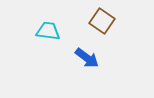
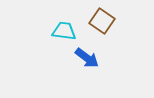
cyan trapezoid: moved 16 px right
